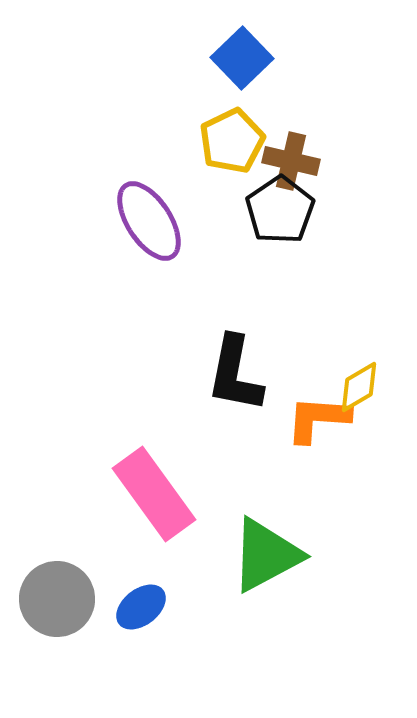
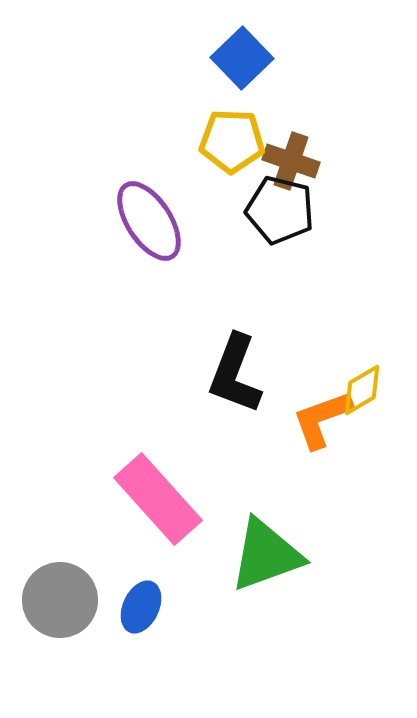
yellow pentagon: rotated 28 degrees clockwise
brown cross: rotated 6 degrees clockwise
black pentagon: rotated 24 degrees counterclockwise
black L-shape: rotated 10 degrees clockwise
yellow diamond: moved 3 px right, 3 px down
orange L-shape: moved 4 px right; rotated 24 degrees counterclockwise
pink rectangle: moved 4 px right, 5 px down; rotated 6 degrees counterclockwise
green triangle: rotated 8 degrees clockwise
gray circle: moved 3 px right, 1 px down
blue ellipse: rotated 27 degrees counterclockwise
